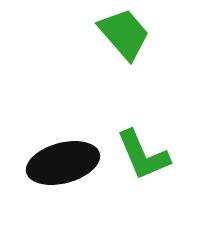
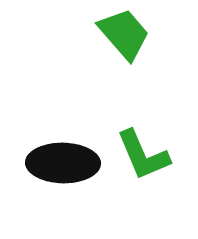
black ellipse: rotated 16 degrees clockwise
